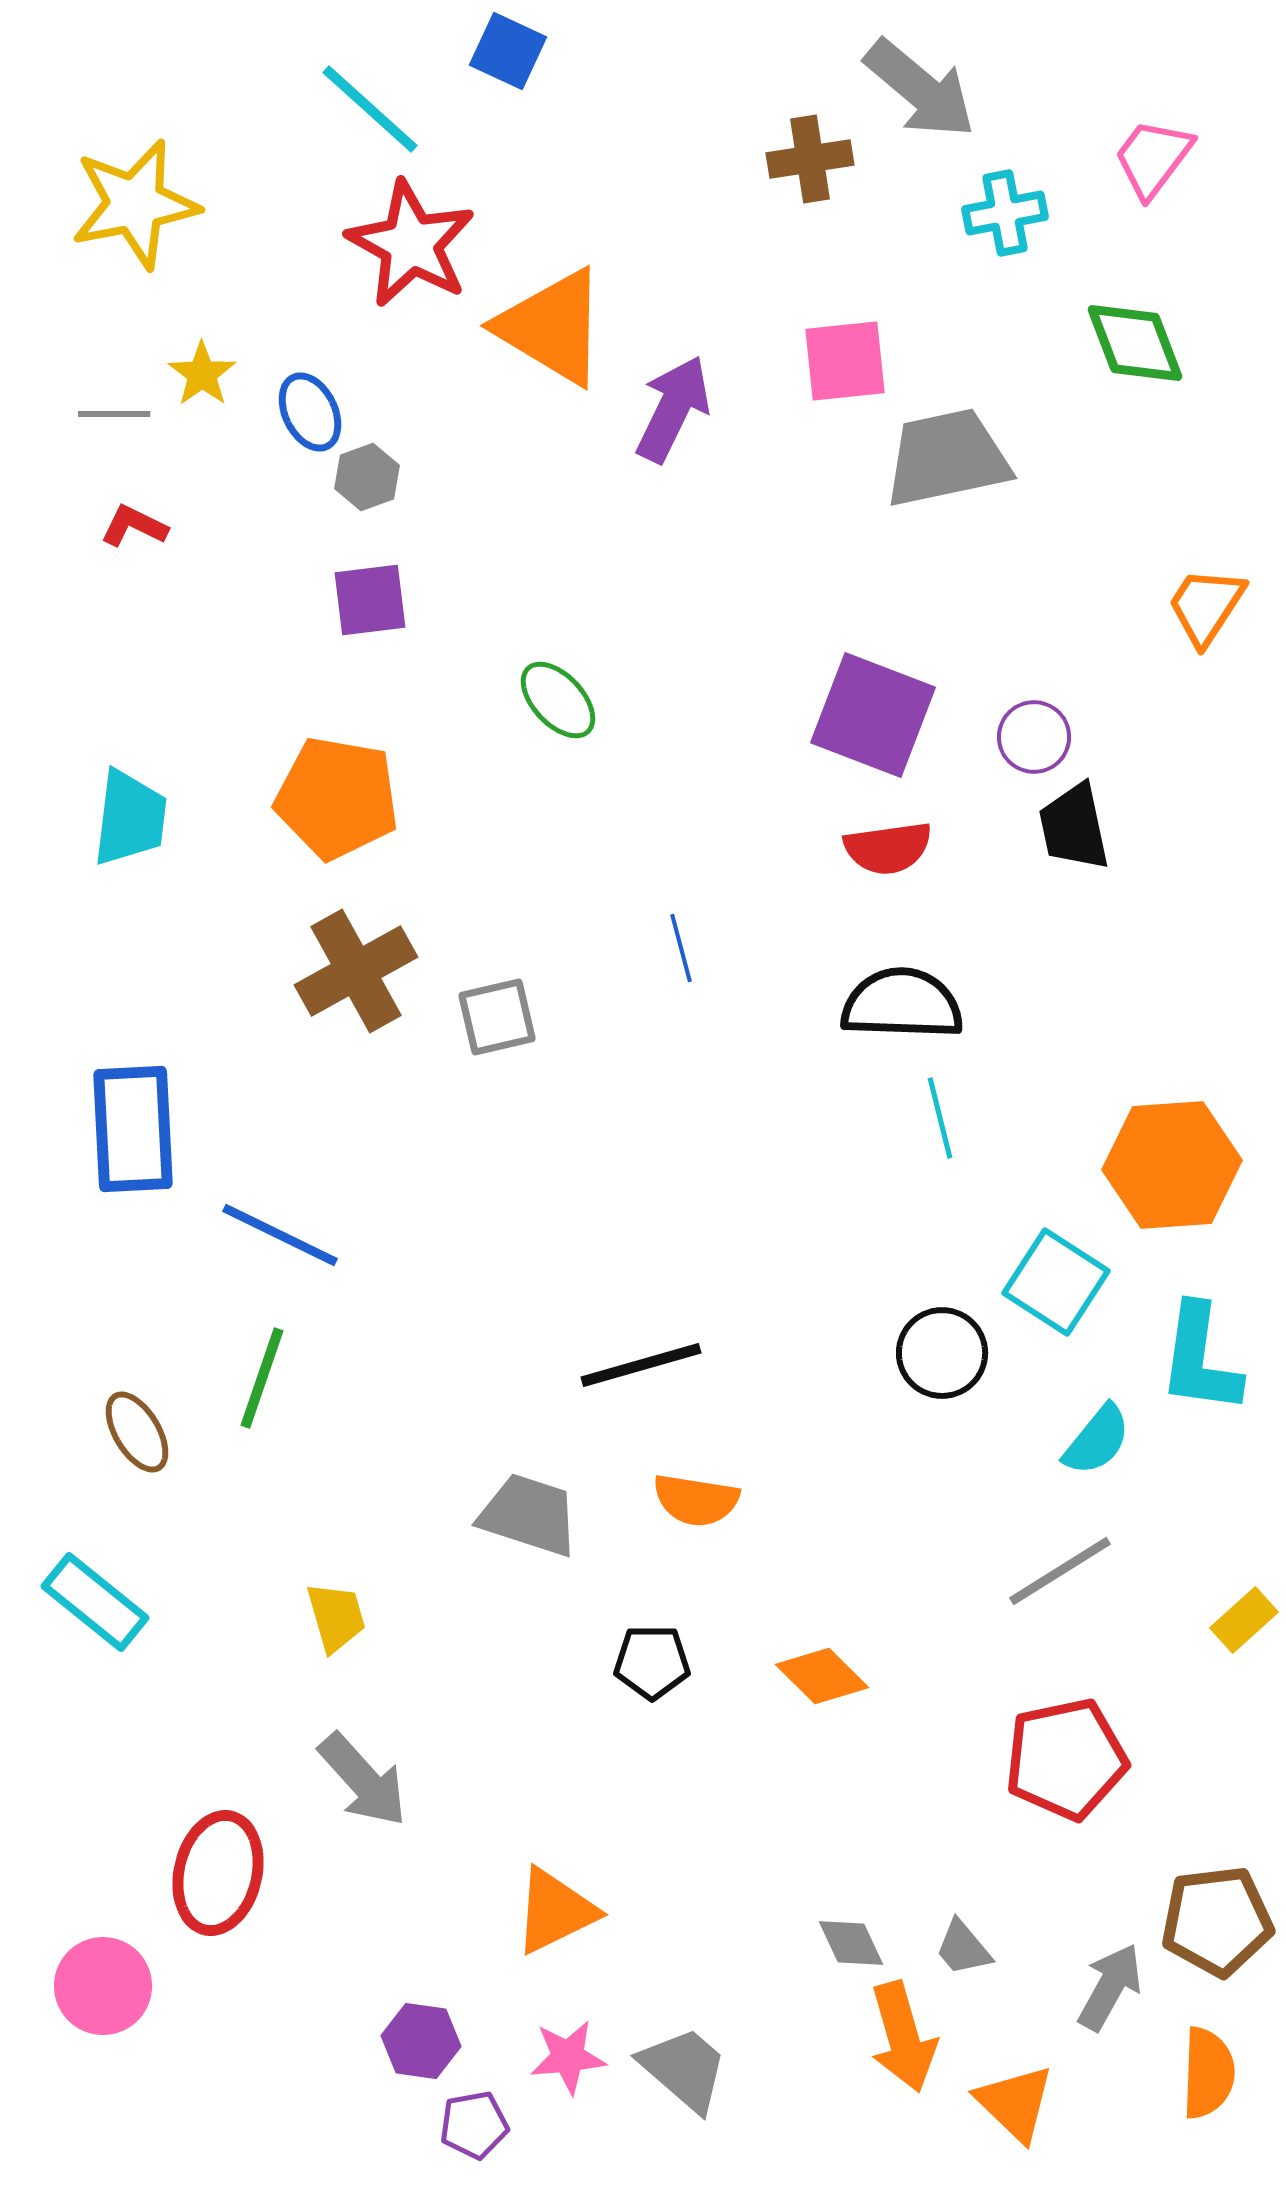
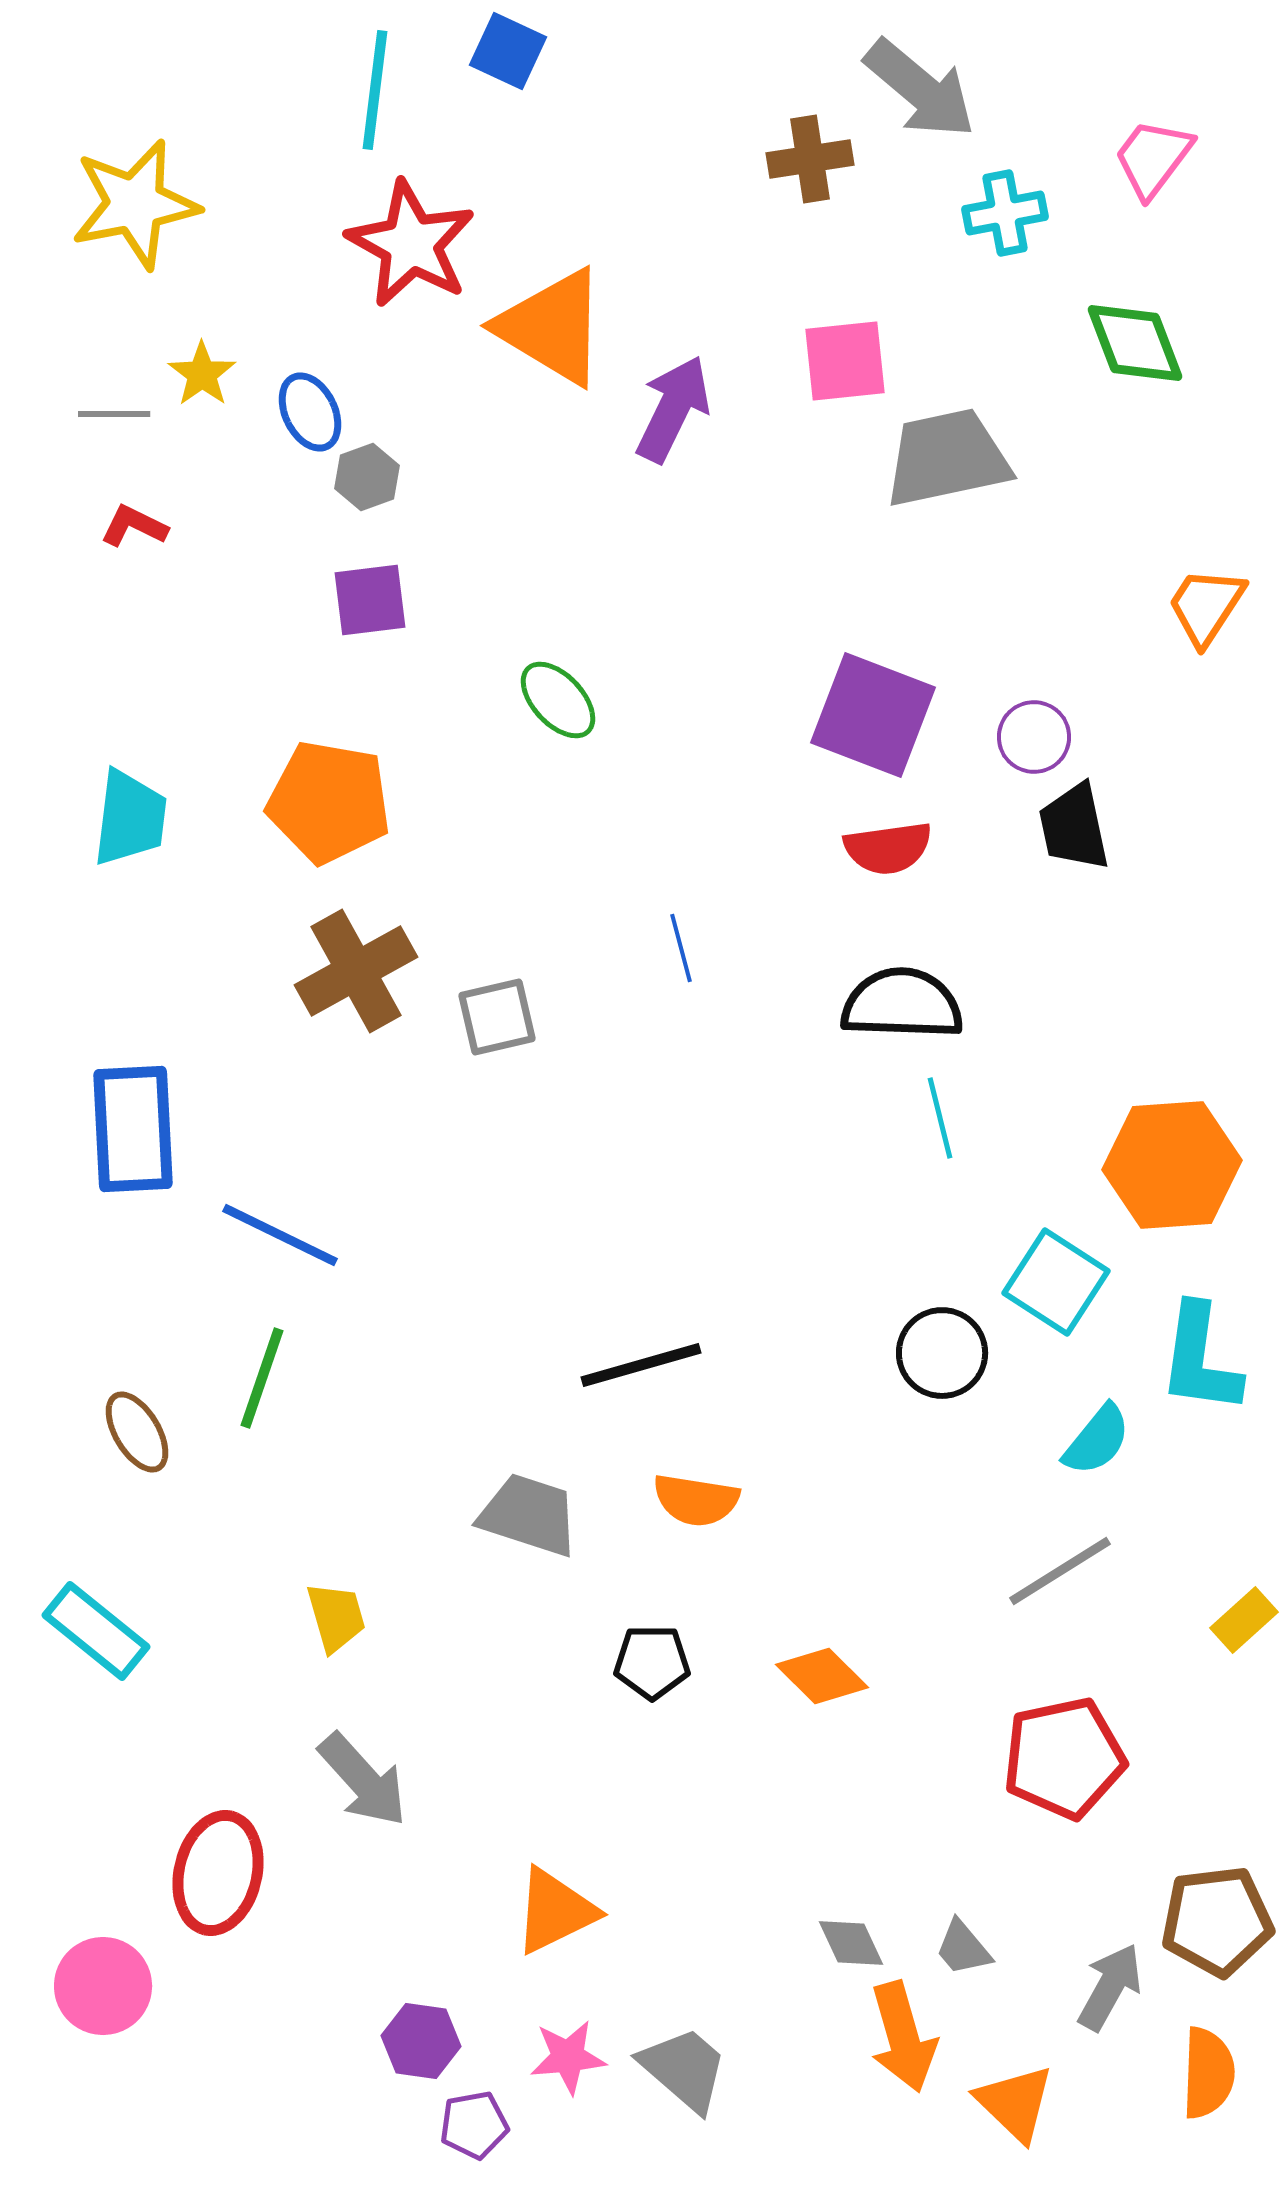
cyan line at (370, 109): moved 5 px right, 19 px up; rotated 55 degrees clockwise
orange pentagon at (337, 798): moved 8 px left, 4 px down
cyan rectangle at (95, 1602): moved 1 px right, 29 px down
red pentagon at (1066, 1759): moved 2 px left, 1 px up
